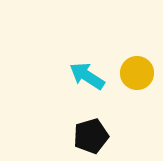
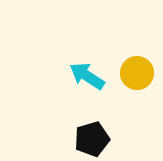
black pentagon: moved 1 px right, 3 px down
